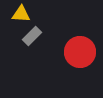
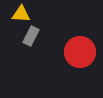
gray rectangle: moved 1 px left; rotated 18 degrees counterclockwise
